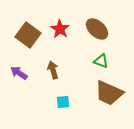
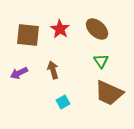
brown square: rotated 30 degrees counterclockwise
green triangle: rotated 35 degrees clockwise
purple arrow: rotated 60 degrees counterclockwise
cyan square: rotated 24 degrees counterclockwise
